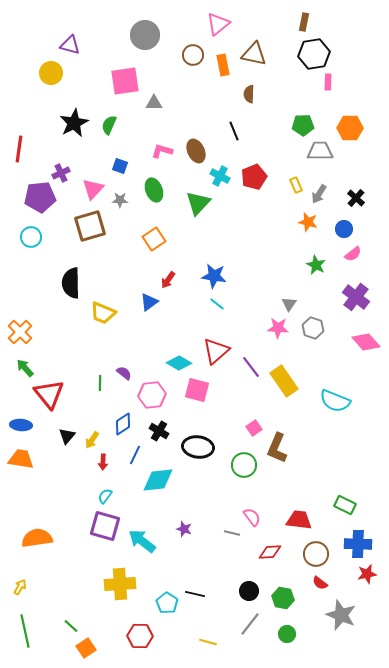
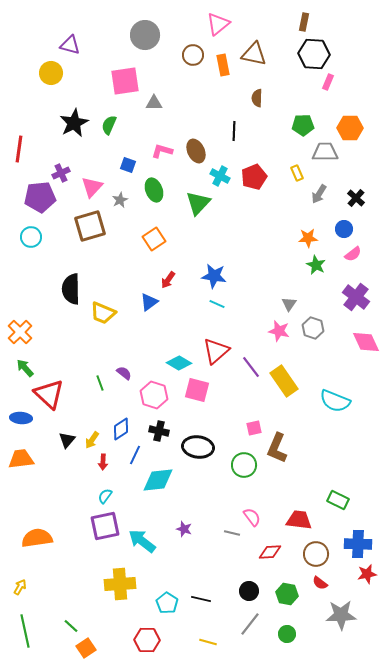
black hexagon at (314, 54): rotated 12 degrees clockwise
pink rectangle at (328, 82): rotated 21 degrees clockwise
brown semicircle at (249, 94): moved 8 px right, 4 px down
black line at (234, 131): rotated 24 degrees clockwise
gray trapezoid at (320, 151): moved 5 px right, 1 px down
blue square at (120, 166): moved 8 px right, 1 px up
yellow rectangle at (296, 185): moved 1 px right, 12 px up
pink triangle at (93, 189): moved 1 px left, 2 px up
gray star at (120, 200): rotated 28 degrees counterclockwise
orange star at (308, 222): moved 16 px down; rotated 18 degrees counterclockwise
black semicircle at (71, 283): moved 6 px down
cyan line at (217, 304): rotated 14 degrees counterclockwise
pink star at (278, 328): moved 1 px right, 3 px down; rotated 10 degrees clockwise
pink diamond at (366, 342): rotated 16 degrees clockwise
green line at (100, 383): rotated 21 degrees counterclockwise
red triangle at (49, 394): rotated 8 degrees counterclockwise
pink hexagon at (152, 395): moved 2 px right; rotated 24 degrees clockwise
blue diamond at (123, 424): moved 2 px left, 5 px down
blue ellipse at (21, 425): moved 7 px up
pink square at (254, 428): rotated 21 degrees clockwise
black cross at (159, 431): rotated 18 degrees counterclockwise
black triangle at (67, 436): moved 4 px down
orange trapezoid at (21, 459): rotated 16 degrees counterclockwise
green rectangle at (345, 505): moved 7 px left, 5 px up
purple square at (105, 526): rotated 28 degrees counterclockwise
black line at (195, 594): moved 6 px right, 5 px down
green hexagon at (283, 598): moved 4 px right, 4 px up
gray star at (341, 615): rotated 24 degrees counterclockwise
red hexagon at (140, 636): moved 7 px right, 4 px down
